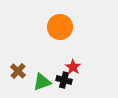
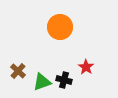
red star: moved 13 px right
